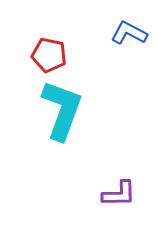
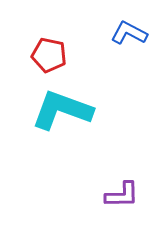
cyan L-shape: rotated 90 degrees counterclockwise
purple L-shape: moved 3 px right, 1 px down
